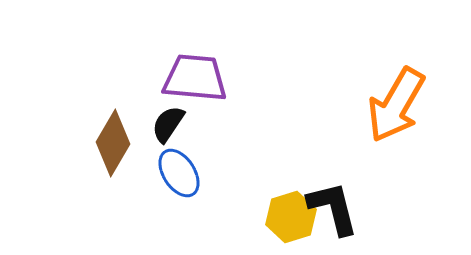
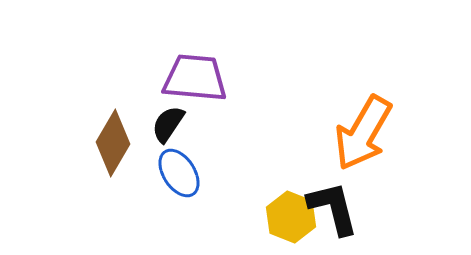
orange arrow: moved 33 px left, 28 px down
yellow hexagon: rotated 21 degrees counterclockwise
